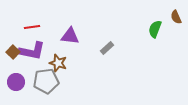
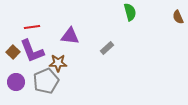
brown semicircle: moved 2 px right
green semicircle: moved 25 px left, 17 px up; rotated 144 degrees clockwise
purple L-shape: rotated 56 degrees clockwise
brown star: rotated 18 degrees counterclockwise
gray pentagon: rotated 15 degrees counterclockwise
